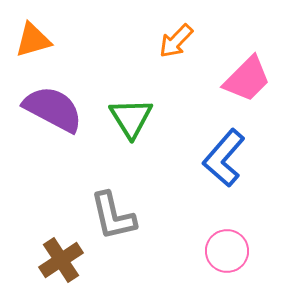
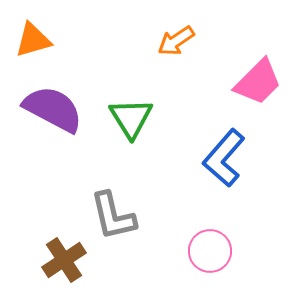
orange arrow: rotated 12 degrees clockwise
pink trapezoid: moved 11 px right, 3 px down
pink circle: moved 17 px left
brown cross: moved 3 px right
